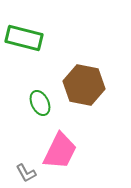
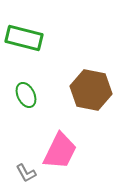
brown hexagon: moved 7 px right, 5 px down
green ellipse: moved 14 px left, 8 px up
